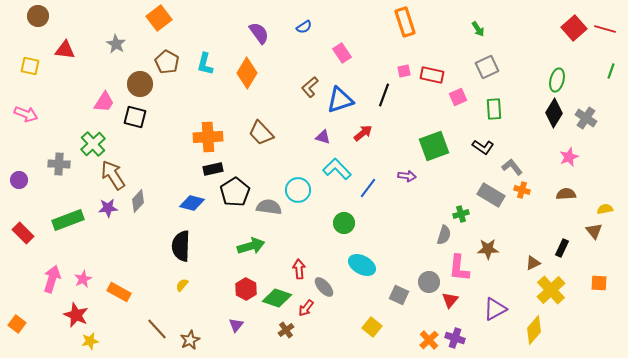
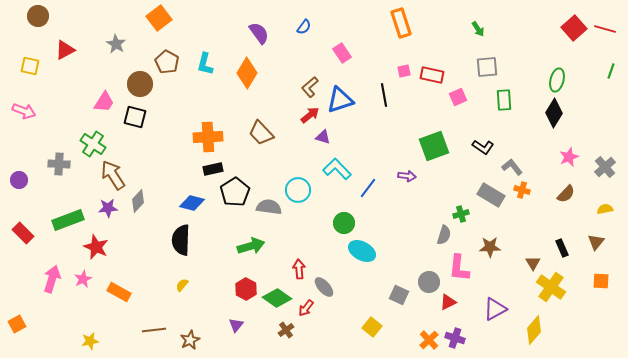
orange rectangle at (405, 22): moved 4 px left, 1 px down
blue semicircle at (304, 27): rotated 21 degrees counterclockwise
red triangle at (65, 50): rotated 35 degrees counterclockwise
gray square at (487, 67): rotated 20 degrees clockwise
black line at (384, 95): rotated 30 degrees counterclockwise
green rectangle at (494, 109): moved 10 px right, 9 px up
pink arrow at (26, 114): moved 2 px left, 3 px up
gray cross at (586, 118): moved 19 px right, 49 px down; rotated 15 degrees clockwise
red arrow at (363, 133): moved 53 px left, 18 px up
green cross at (93, 144): rotated 15 degrees counterclockwise
brown semicircle at (566, 194): rotated 138 degrees clockwise
brown triangle at (594, 231): moved 2 px right, 11 px down; rotated 18 degrees clockwise
black semicircle at (181, 246): moved 6 px up
black rectangle at (562, 248): rotated 48 degrees counterclockwise
brown star at (488, 249): moved 2 px right, 2 px up
brown triangle at (533, 263): rotated 35 degrees counterclockwise
cyan ellipse at (362, 265): moved 14 px up
orange square at (599, 283): moved 2 px right, 2 px up
yellow cross at (551, 290): moved 3 px up; rotated 12 degrees counterclockwise
green diamond at (277, 298): rotated 16 degrees clockwise
red triangle at (450, 300): moved 2 px left, 2 px down; rotated 24 degrees clockwise
red star at (76, 315): moved 20 px right, 68 px up
orange square at (17, 324): rotated 24 degrees clockwise
brown line at (157, 329): moved 3 px left, 1 px down; rotated 55 degrees counterclockwise
